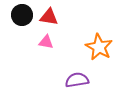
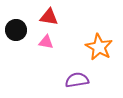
black circle: moved 6 px left, 15 px down
